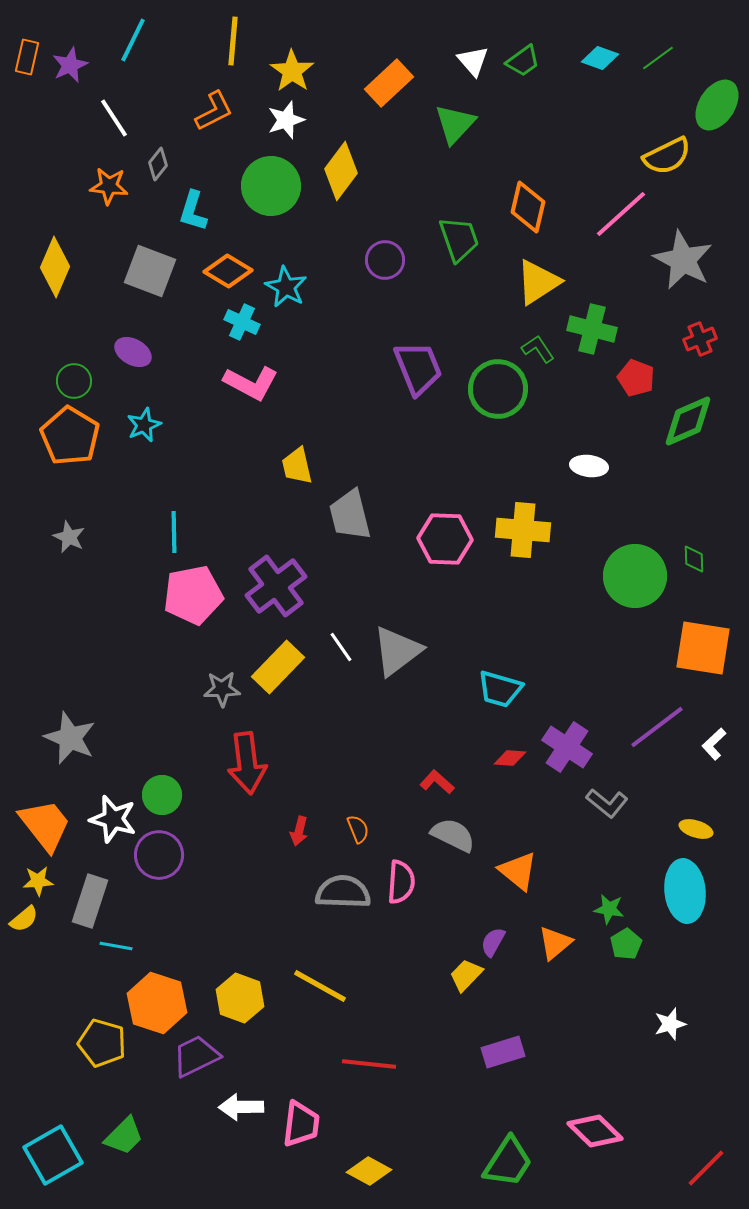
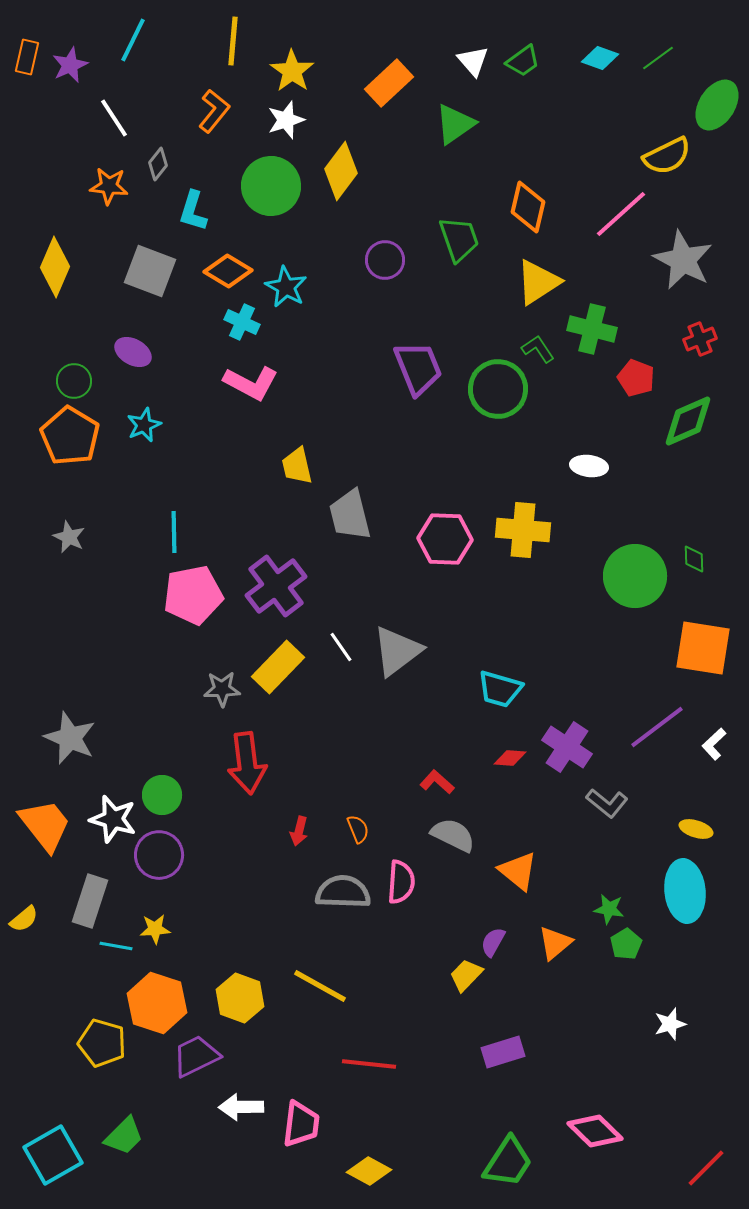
orange L-shape at (214, 111): rotated 24 degrees counterclockwise
green triangle at (455, 124): rotated 12 degrees clockwise
yellow star at (38, 881): moved 117 px right, 48 px down
